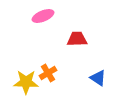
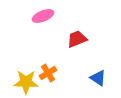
red trapezoid: rotated 20 degrees counterclockwise
